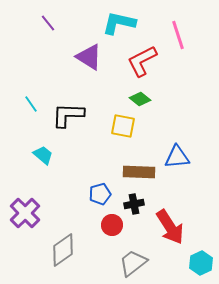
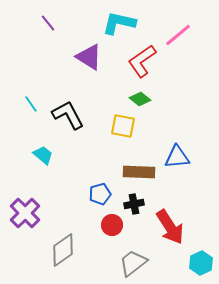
pink line: rotated 68 degrees clockwise
red L-shape: rotated 8 degrees counterclockwise
black L-shape: rotated 60 degrees clockwise
